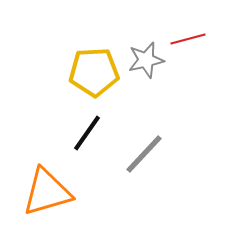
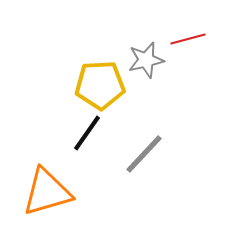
yellow pentagon: moved 6 px right, 13 px down
